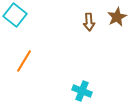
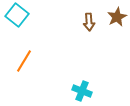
cyan square: moved 2 px right
